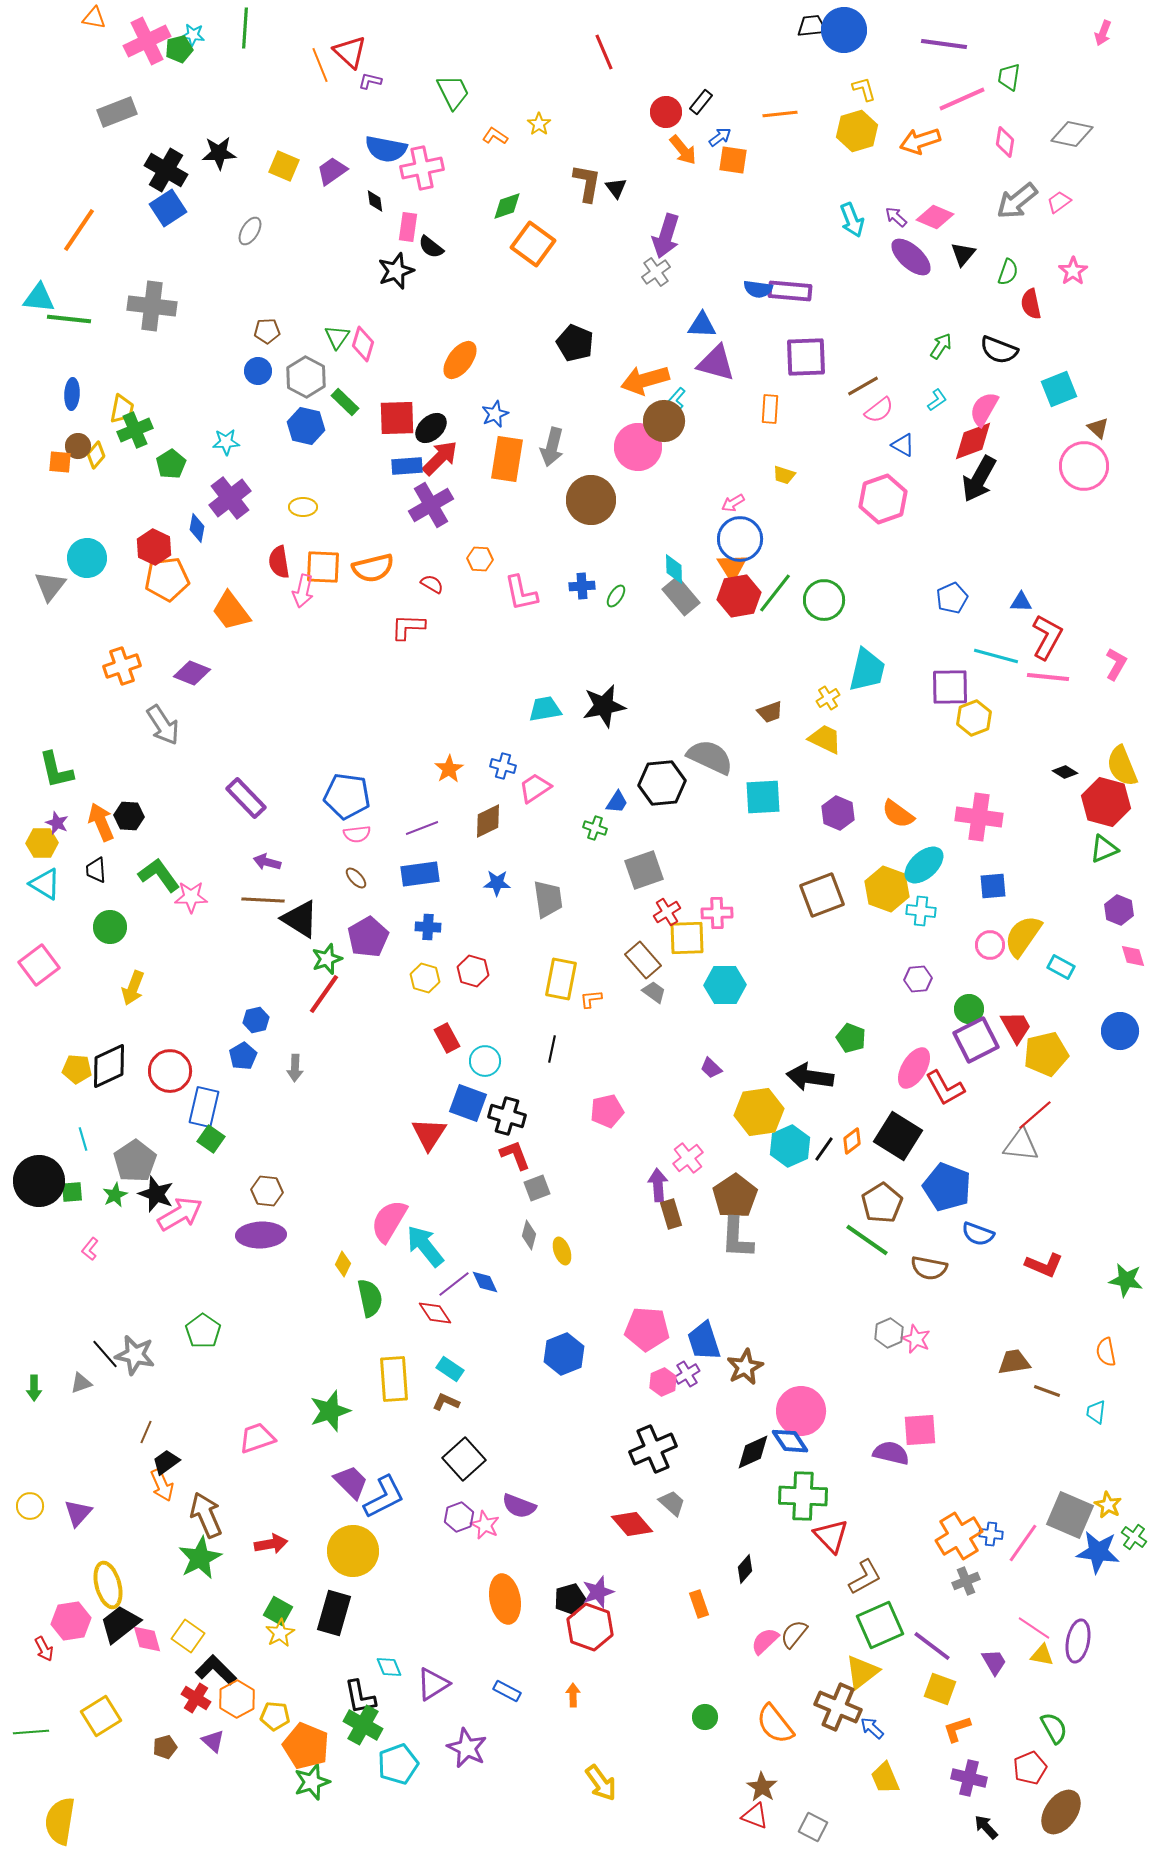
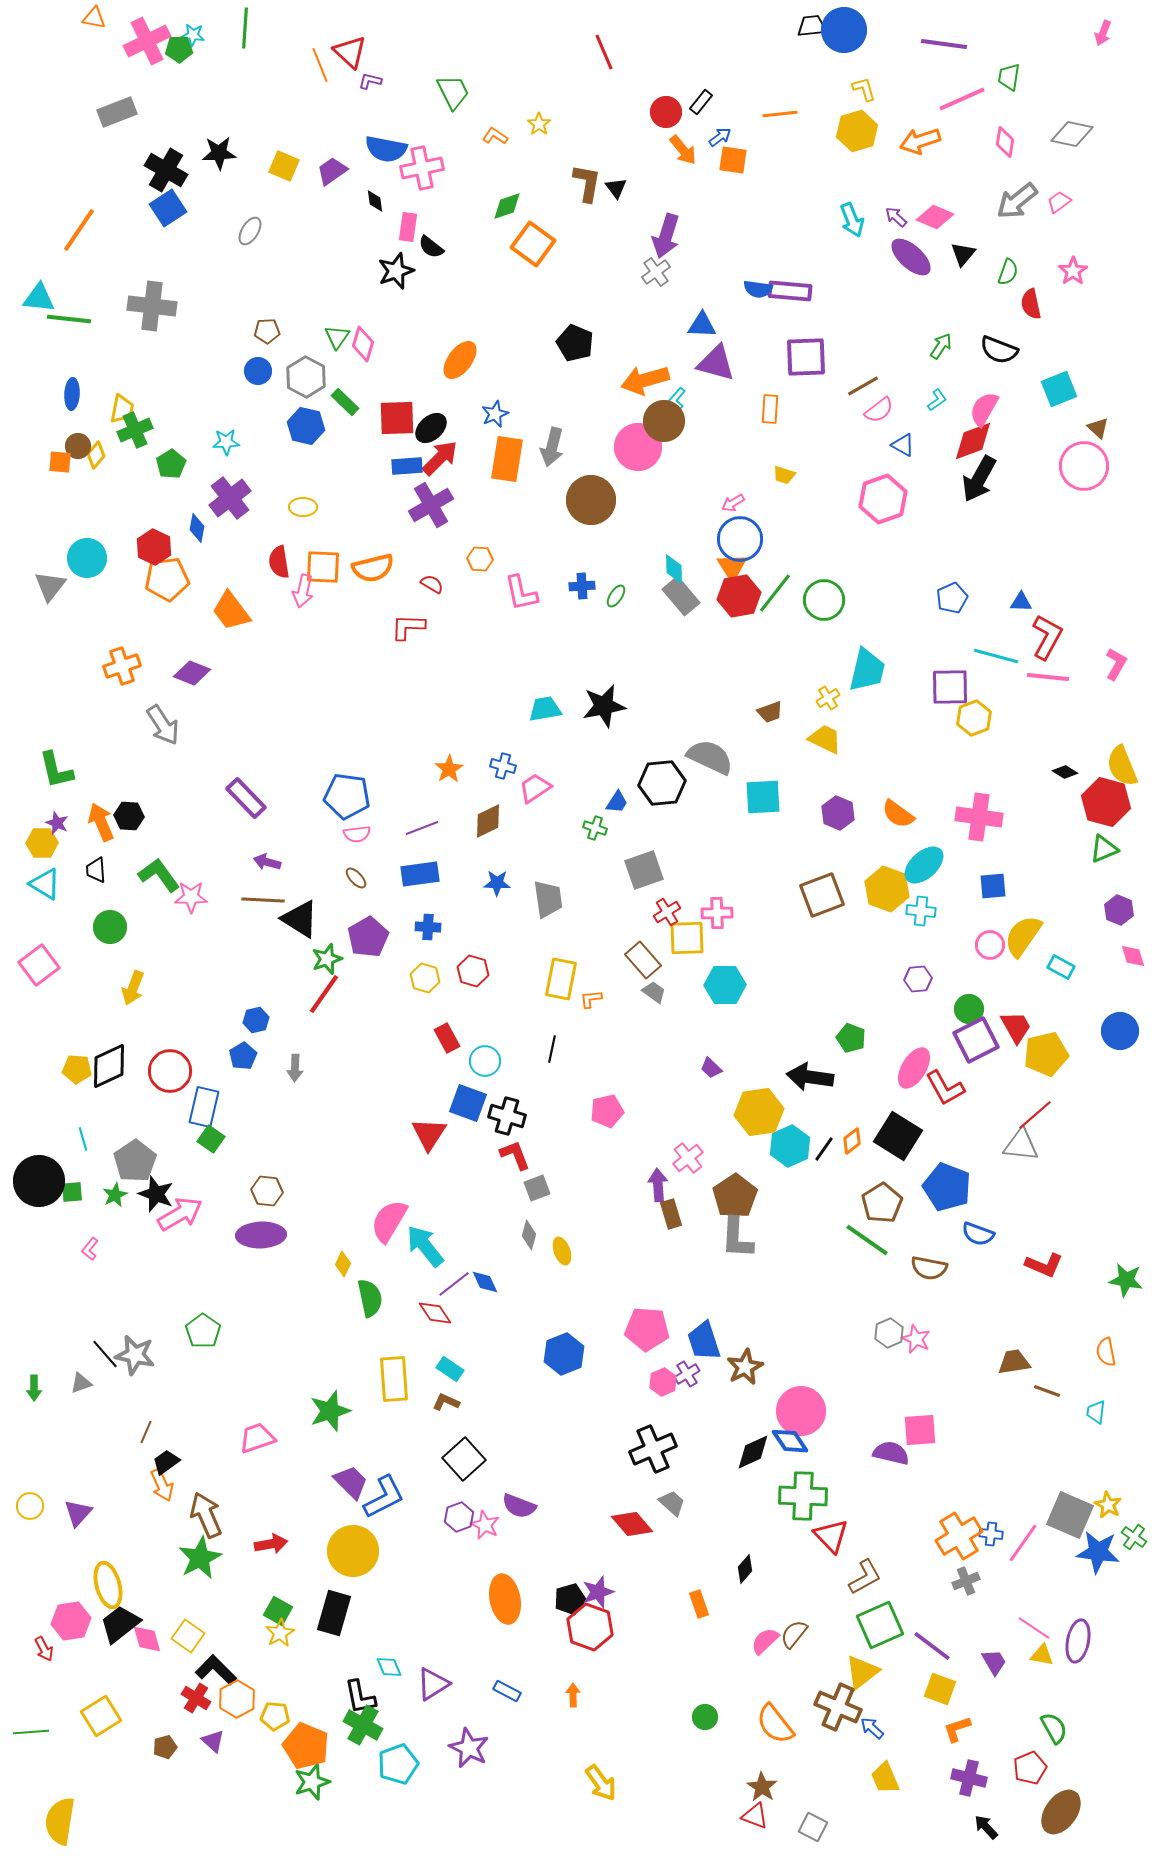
green pentagon at (179, 49): rotated 12 degrees clockwise
purple star at (467, 1748): moved 2 px right
